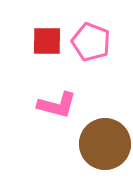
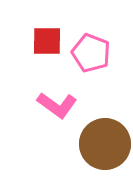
pink pentagon: moved 11 px down
pink L-shape: rotated 21 degrees clockwise
